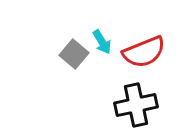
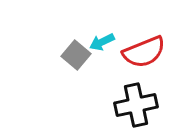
cyan arrow: rotated 95 degrees clockwise
gray square: moved 2 px right, 1 px down
